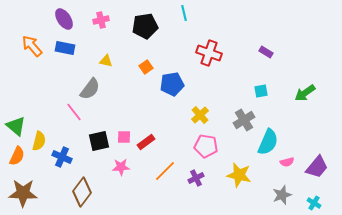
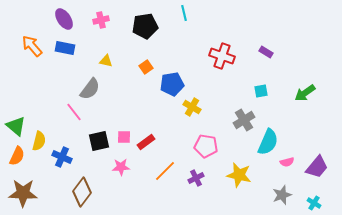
red cross: moved 13 px right, 3 px down
yellow cross: moved 8 px left, 8 px up; rotated 18 degrees counterclockwise
